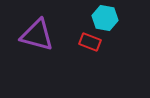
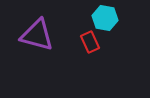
red rectangle: rotated 45 degrees clockwise
